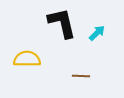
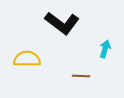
black L-shape: rotated 140 degrees clockwise
cyan arrow: moved 8 px right, 16 px down; rotated 30 degrees counterclockwise
